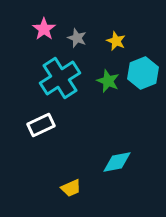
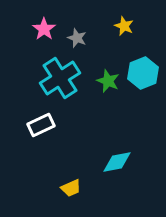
yellow star: moved 8 px right, 15 px up
